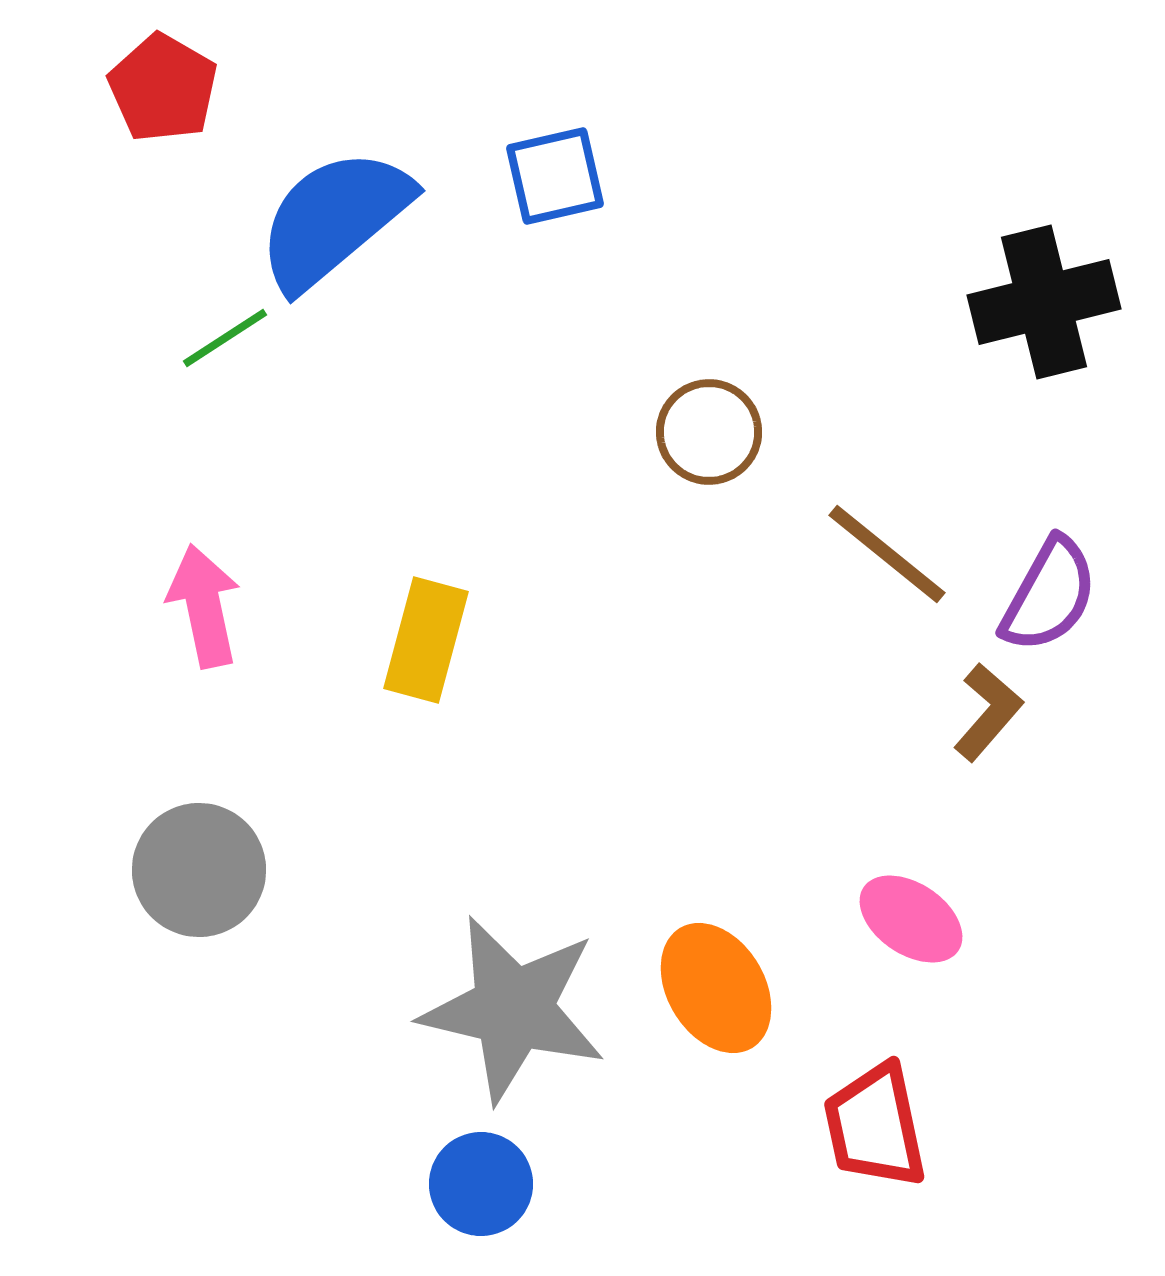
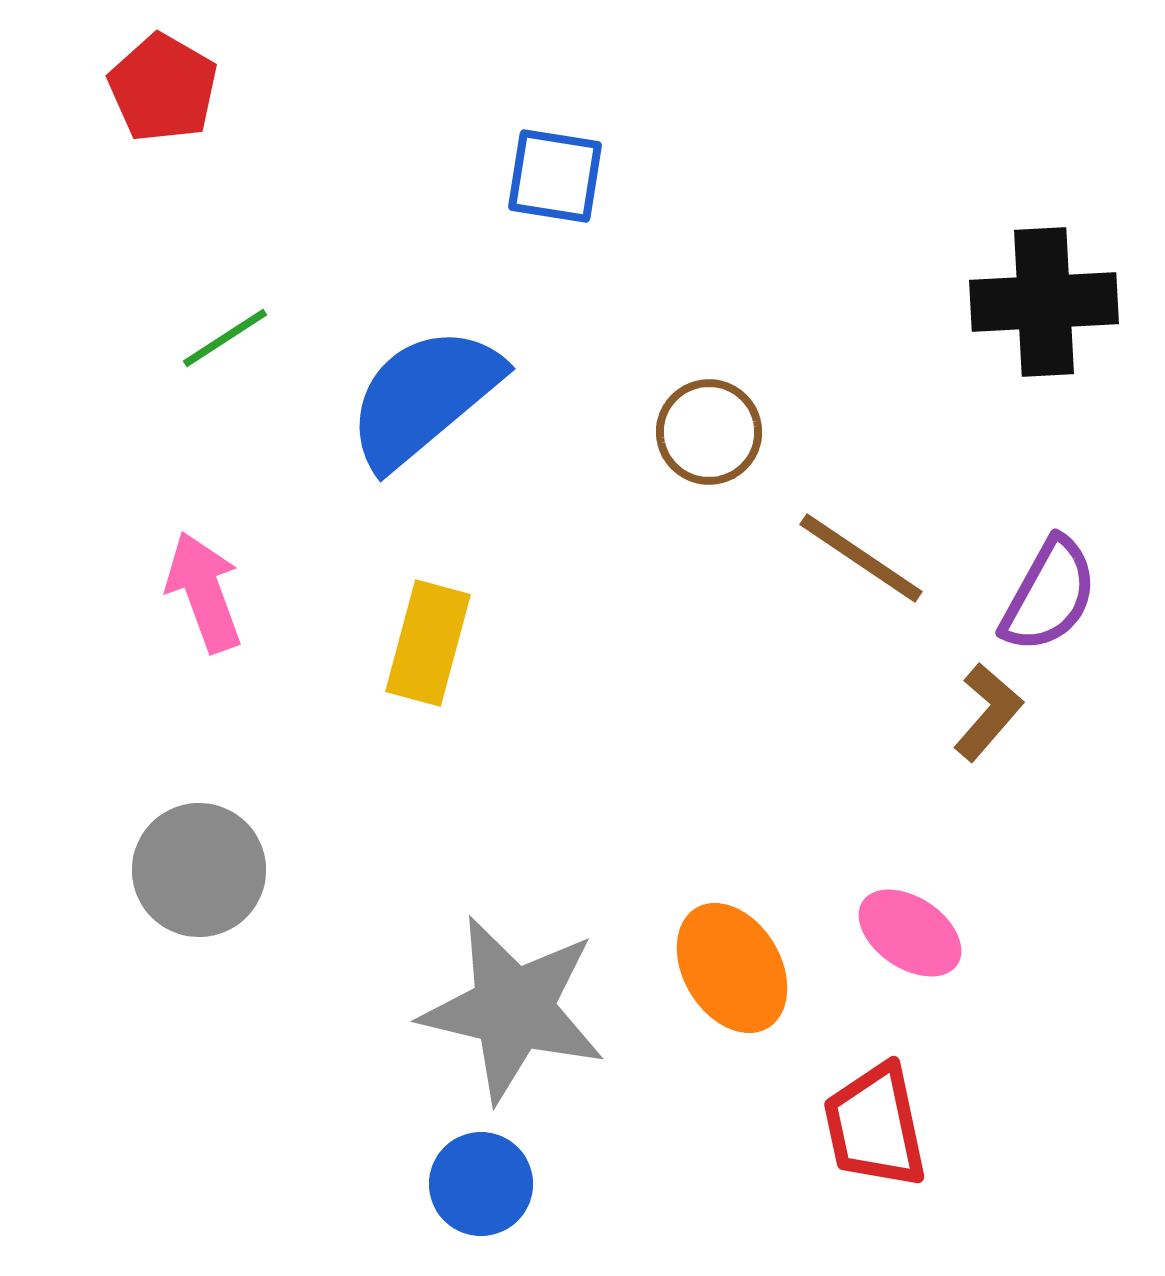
blue square: rotated 22 degrees clockwise
blue semicircle: moved 90 px right, 178 px down
black cross: rotated 11 degrees clockwise
brown line: moved 26 px left, 4 px down; rotated 5 degrees counterclockwise
pink arrow: moved 14 px up; rotated 8 degrees counterclockwise
yellow rectangle: moved 2 px right, 3 px down
pink ellipse: moved 1 px left, 14 px down
orange ellipse: moved 16 px right, 20 px up
